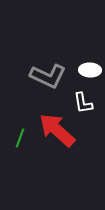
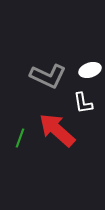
white ellipse: rotated 20 degrees counterclockwise
